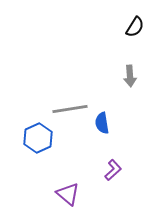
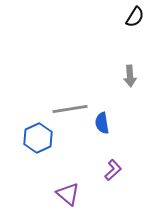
black semicircle: moved 10 px up
